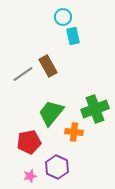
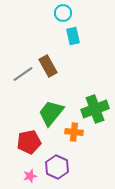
cyan circle: moved 4 px up
